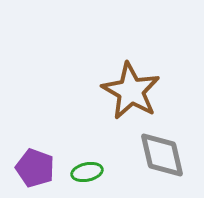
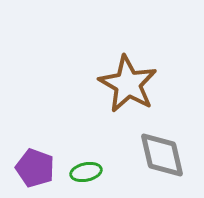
brown star: moved 3 px left, 7 px up
green ellipse: moved 1 px left
